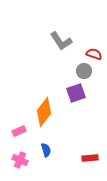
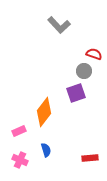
gray L-shape: moved 2 px left, 16 px up; rotated 10 degrees counterclockwise
